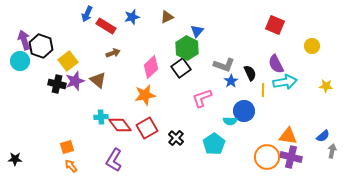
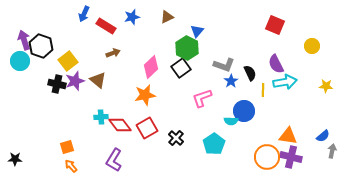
blue arrow at (87, 14): moved 3 px left
cyan semicircle at (230, 121): moved 1 px right
